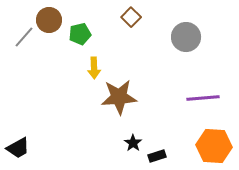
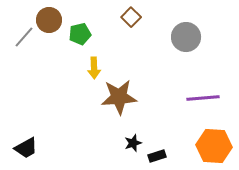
black star: rotated 18 degrees clockwise
black trapezoid: moved 8 px right
